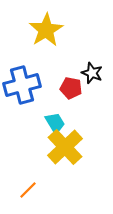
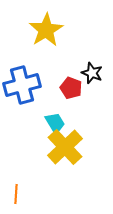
red pentagon: rotated 10 degrees clockwise
orange line: moved 12 px left, 4 px down; rotated 42 degrees counterclockwise
